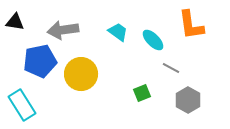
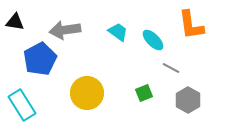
gray arrow: moved 2 px right
blue pentagon: moved 2 px up; rotated 16 degrees counterclockwise
yellow circle: moved 6 px right, 19 px down
green square: moved 2 px right
